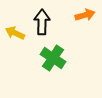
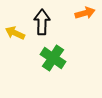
orange arrow: moved 2 px up
